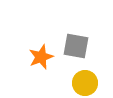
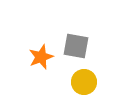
yellow circle: moved 1 px left, 1 px up
